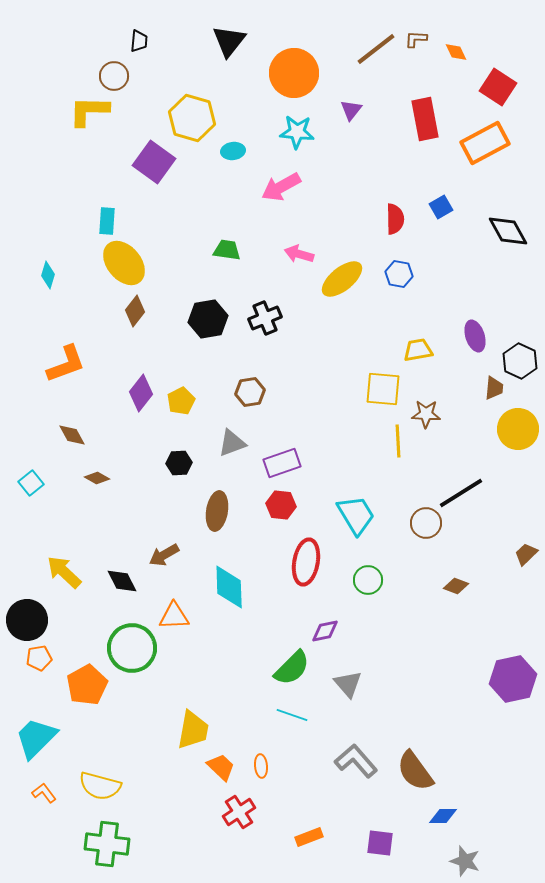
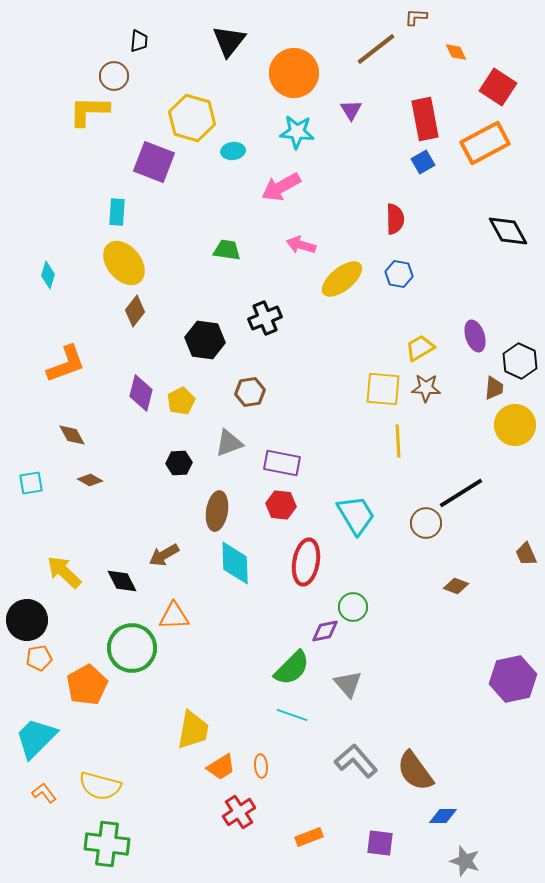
brown L-shape at (416, 39): moved 22 px up
purple triangle at (351, 110): rotated 10 degrees counterclockwise
purple square at (154, 162): rotated 15 degrees counterclockwise
blue square at (441, 207): moved 18 px left, 45 px up
cyan rectangle at (107, 221): moved 10 px right, 9 px up
pink arrow at (299, 254): moved 2 px right, 9 px up
black hexagon at (208, 319): moved 3 px left, 21 px down; rotated 18 degrees clockwise
yellow trapezoid at (418, 350): moved 2 px right, 2 px up; rotated 20 degrees counterclockwise
purple diamond at (141, 393): rotated 24 degrees counterclockwise
brown star at (426, 414): moved 26 px up
yellow circle at (518, 429): moved 3 px left, 4 px up
gray triangle at (232, 443): moved 3 px left
purple rectangle at (282, 463): rotated 30 degrees clockwise
brown diamond at (97, 478): moved 7 px left, 2 px down
cyan square at (31, 483): rotated 30 degrees clockwise
brown trapezoid at (526, 554): rotated 70 degrees counterclockwise
green circle at (368, 580): moved 15 px left, 27 px down
cyan diamond at (229, 587): moved 6 px right, 24 px up
orange trapezoid at (221, 767): rotated 104 degrees clockwise
